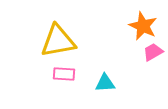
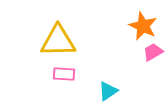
yellow triangle: rotated 9 degrees clockwise
cyan triangle: moved 3 px right, 8 px down; rotated 30 degrees counterclockwise
